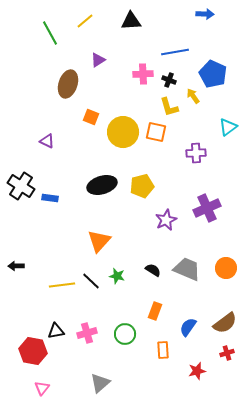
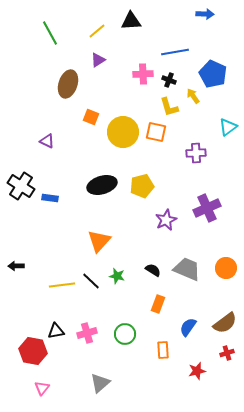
yellow line at (85, 21): moved 12 px right, 10 px down
orange rectangle at (155, 311): moved 3 px right, 7 px up
